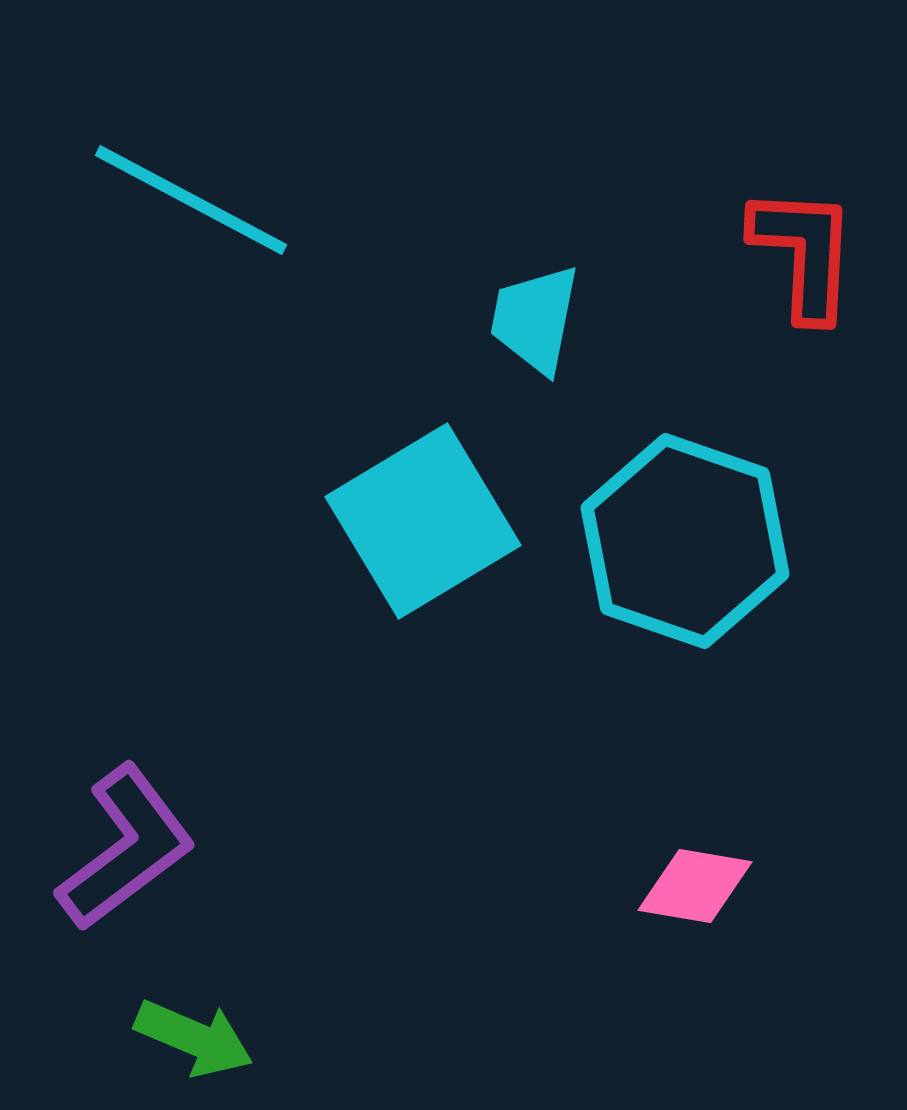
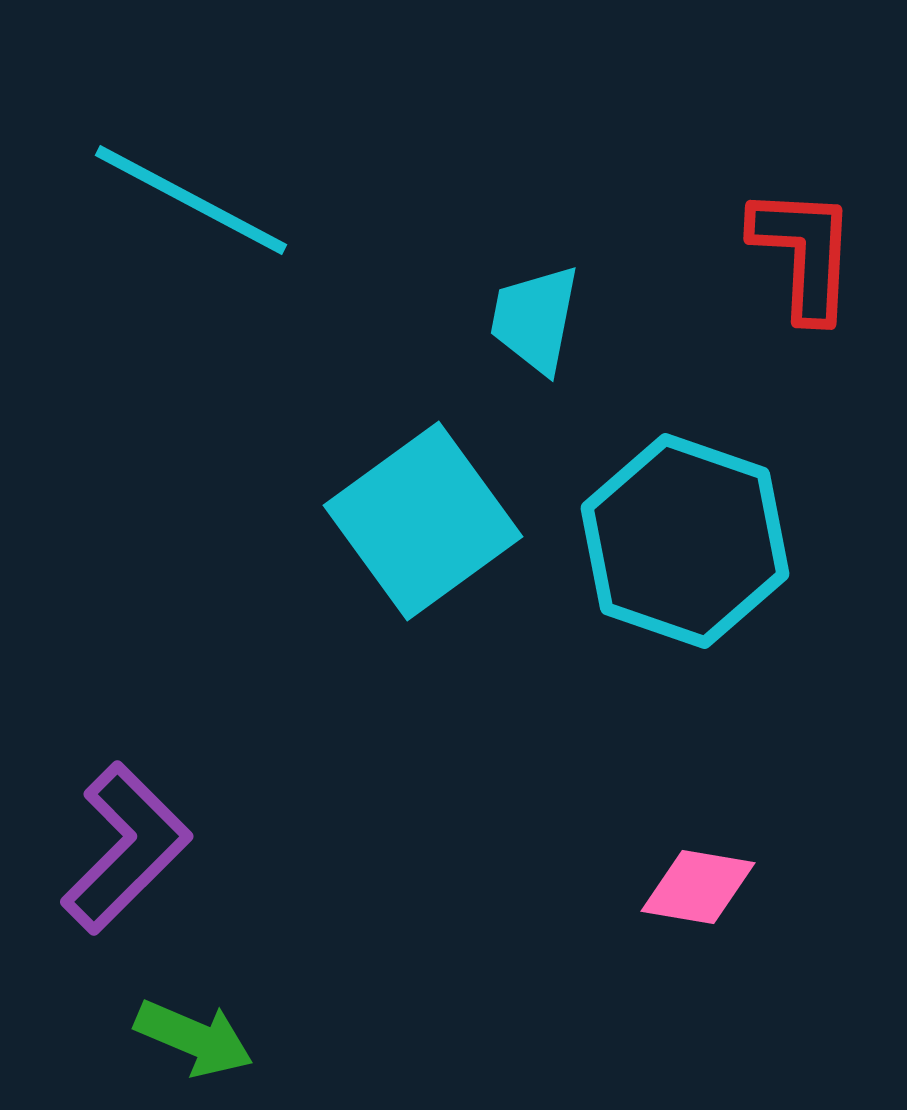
cyan square: rotated 5 degrees counterclockwise
purple L-shape: rotated 8 degrees counterclockwise
pink diamond: moved 3 px right, 1 px down
